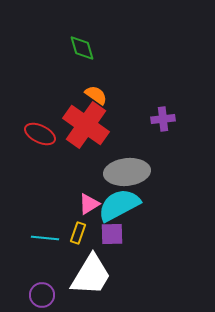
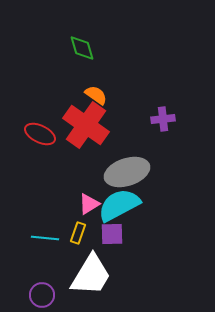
gray ellipse: rotated 12 degrees counterclockwise
